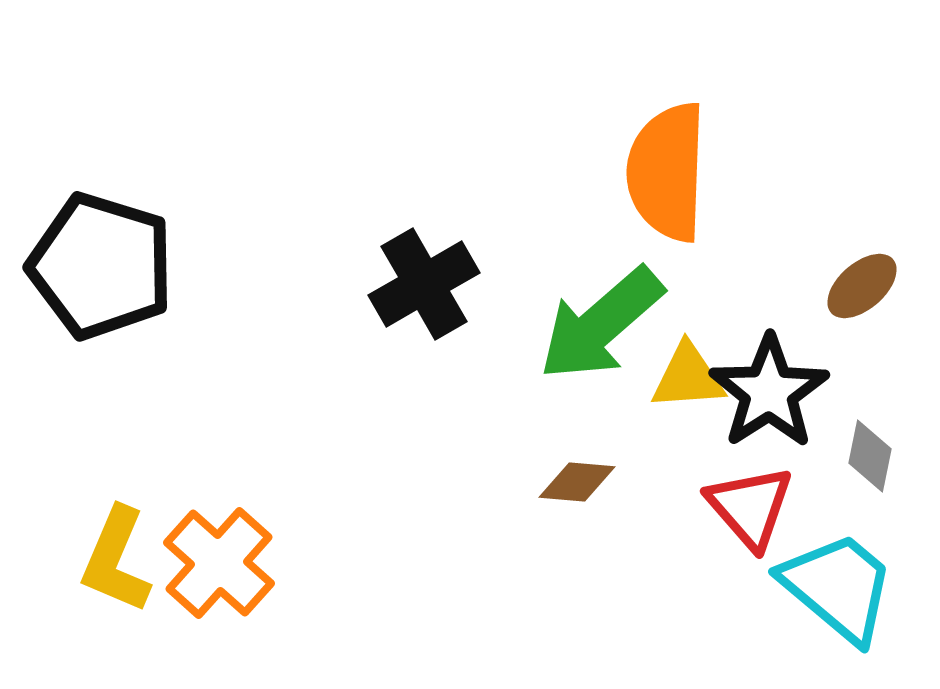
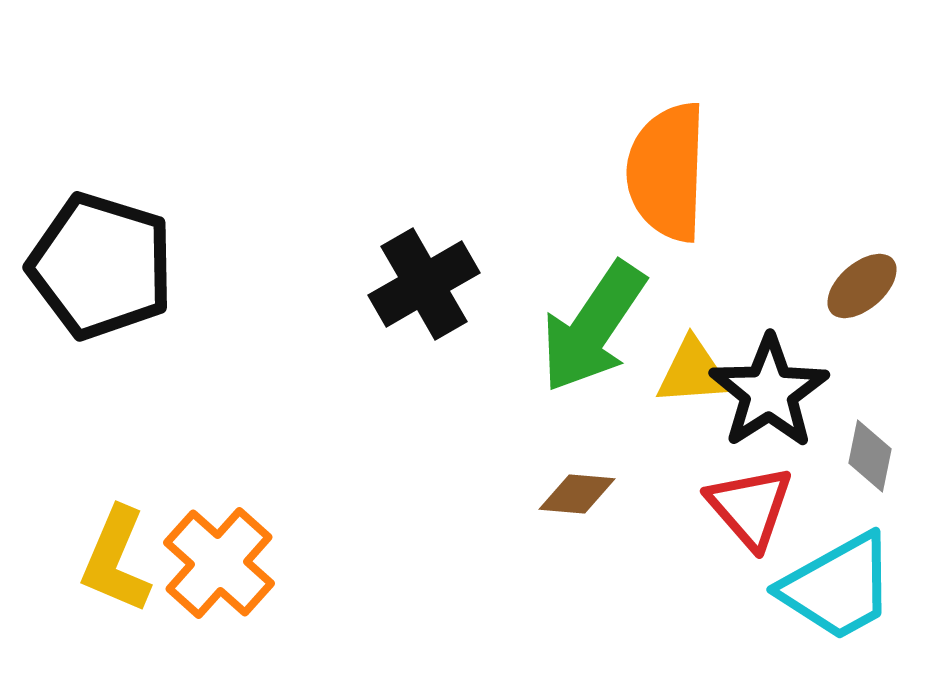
green arrow: moved 8 px left, 3 px down; rotated 15 degrees counterclockwise
yellow triangle: moved 5 px right, 5 px up
brown diamond: moved 12 px down
cyan trapezoid: rotated 111 degrees clockwise
